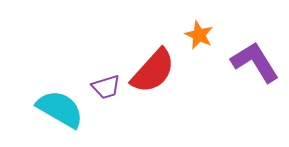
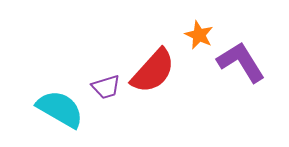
purple L-shape: moved 14 px left
